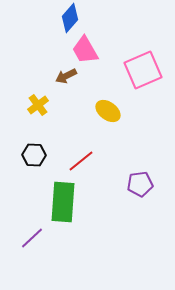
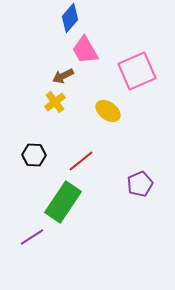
pink square: moved 6 px left, 1 px down
brown arrow: moved 3 px left
yellow cross: moved 17 px right, 3 px up
purple pentagon: rotated 15 degrees counterclockwise
green rectangle: rotated 30 degrees clockwise
purple line: moved 1 px up; rotated 10 degrees clockwise
